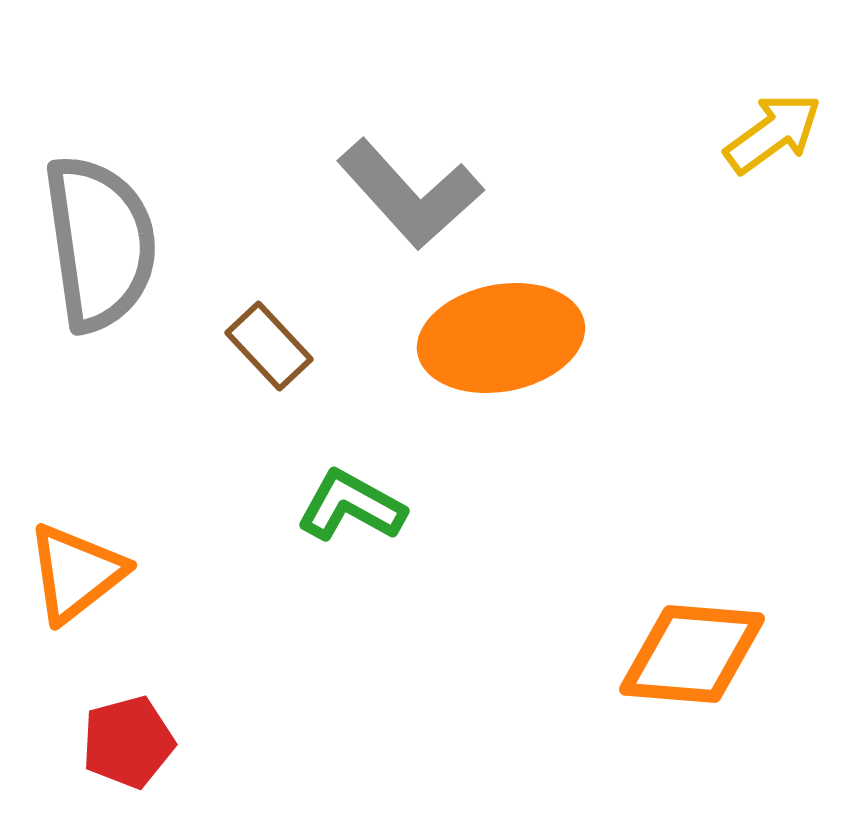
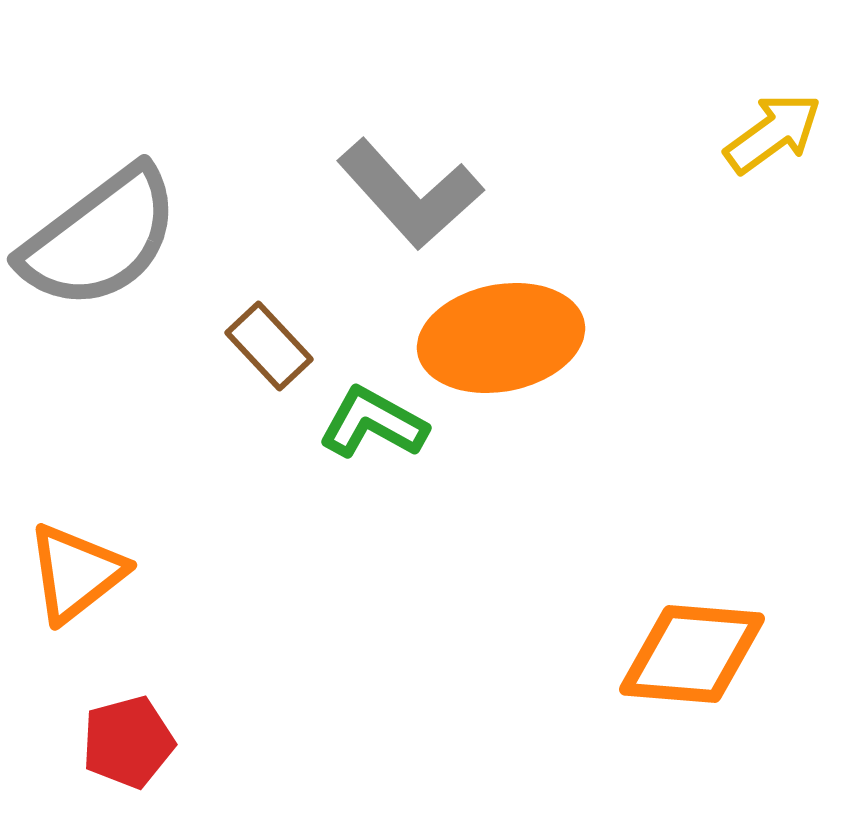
gray semicircle: moved 5 px up; rotated 61 degrees clockwise
green L-shape: moved 22 px right, 83 px up
